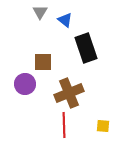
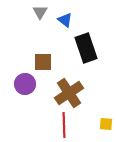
brown cross: rotated 12 degrees counterclockwise
yellow square: moved 3 px right, 2 px up
